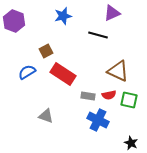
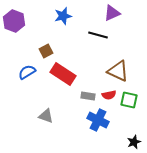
black star: moved 3 px right, 1 px up; rotated 24 degrees clockwise
